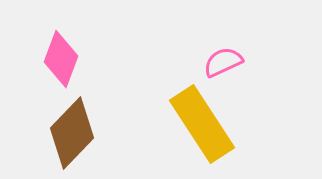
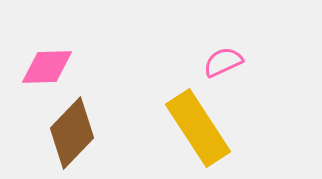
pink diamond: moved 14 px left, 8 px down; rotated 68 degrees clockwise
yellow rectangle: moved 4 px left, 4 px down
